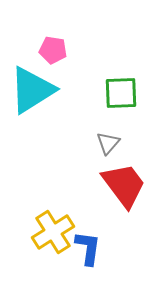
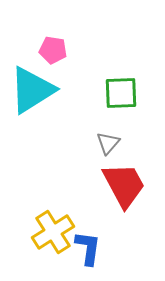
red trapezoid: rotated 9 degrees clockwise
